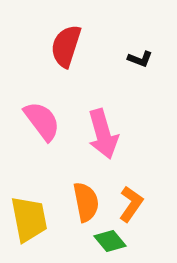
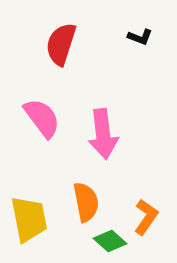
red semicircle: moved 5 px left, 2 px up
black L-shape: moved 22 px up
pink semicircle: moved 3 px up
pink arrow: rotated 9 degrees clockwise
orange L-shape: moved 15 px right, 13 px down
green diamond: rotated 8 degrees counterclockwise
